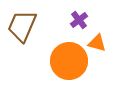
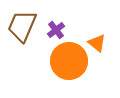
purple cross: moved 23 px left, 10 px down
orange triangle: rotated 24 degrees clockwise
